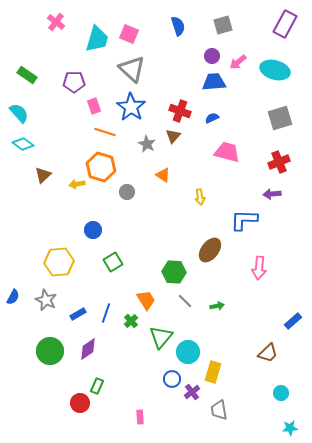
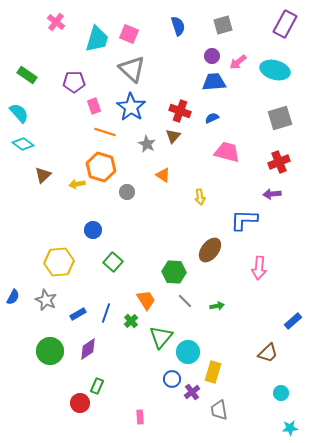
green square at (113, 262): rotated 18 degrees counterclockwise
